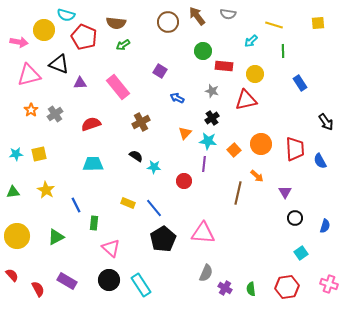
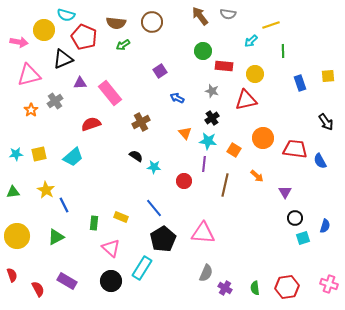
brown arrow at (197, 16): moved 3 px right
brown circle at (168, 22): moved 16 px left
yellow square at (318, 23): moved 10 px right, 53 px down
yellow line at (274, 25): moved 3 px left; rotated 36 degrees counterclockwise
black triangle at (59, 64): moved 4 px right, 5 px up; rotated 45 degrees counterclockwise
purple square at (160, 71): rotated 24 degrees clockwise
blue rectangle at (300, 83): rotated 14 degrees clockwise
pink rectangle at (118, 87): moved 8 px left, 6 px down
gray cross at (55, 114): moved 13 px up
orange triangle at (185, 133): rotated 24 degrees counterclockwise
orange circle at (261, 144): moved 2 px right, 6 px up
red trapezoid at (295, 149): rotated 80 degrees counterclockwise
orange square at (234, 150): rotated 16 degrees counterclockwise
cyan trapezoid at (93, 164): moved 20 px left, 7 px up; rotated 140 degrees clockwise
brown line at (238, 193): moved 13 px left, 8 px up
yellow rectangle at (128, 203): moved 7 px left, 14 px down
blue line at (76, 205): moved 12 px left
cyan square at (301, 253): moved 2 px right, 15 px up; rotated 16 degrees clockwise
red semicircle at (12, 275): rotated 24 degrees clockwise
black circle at (109, 280): moved 2 px right, 1 px down
cyan rectangle at (141, 285): moved 1 px right, 17 px up; rotated 65 degrees clockwise
green semicircle at (251, 289): moved 4 px right, 1 px up
